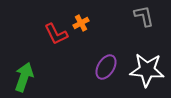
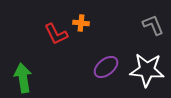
gray L-shape: moved 9 px right, 9 px down; rotated 10 degrees counterclockwise
orange cross: rotated 35 degrees clockwise
purple ellipse: rotated 20 degrees clockwise
green arrow: moved 1 px left, 1 px down; rotated 28 degrees counterclockwise
